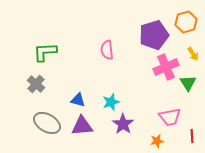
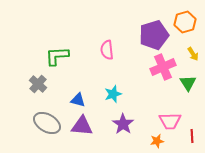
orange hexagon: moved 1 px left
green L-shape: moved 12 px right, 4 px down
pink cross: moved 3 px left
gray cross: moved 2 px right
cyan star: moved 2 px right, 8 px up
pink trapezoid: moved 4 px down; rotated 10 degrees clockwise
purple triangle: rotated 10 degrees clockwise
